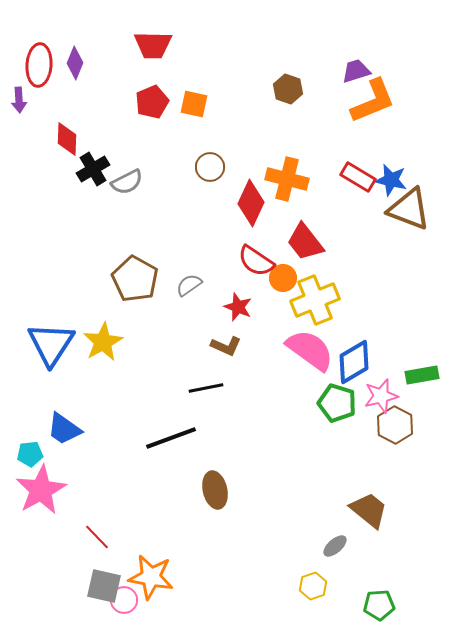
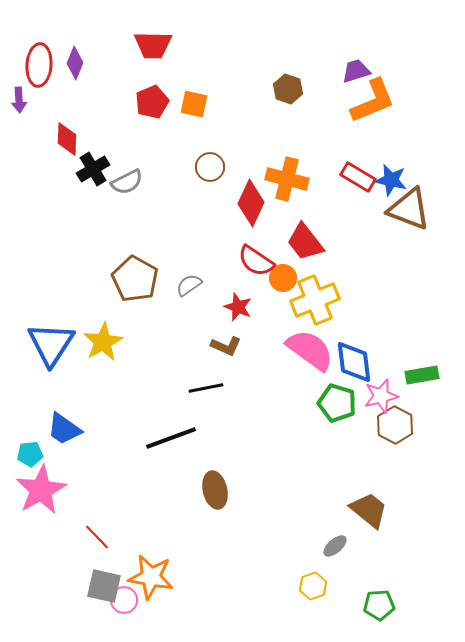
blue diamond at (354, 362): rotated 66 degrees counterclockwise
